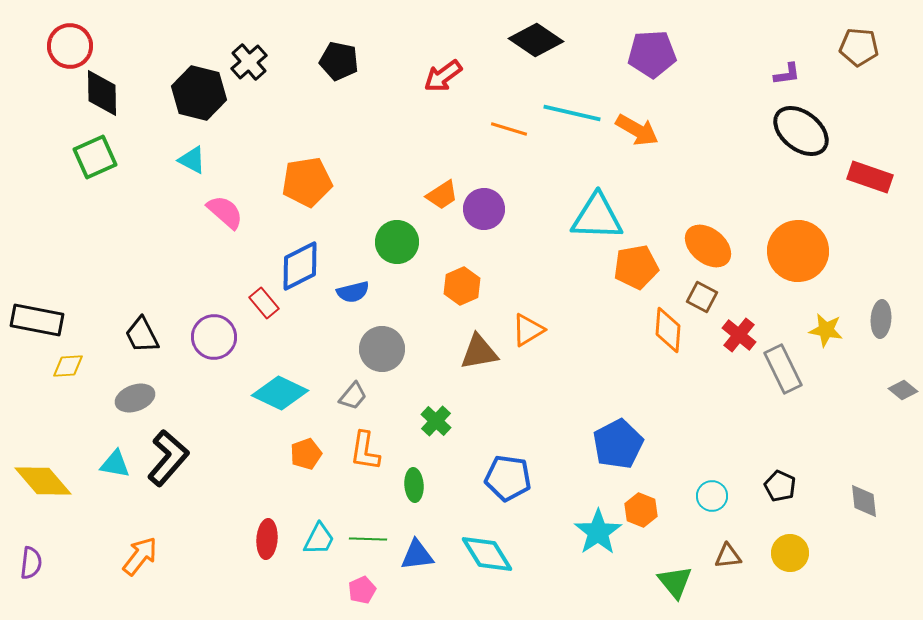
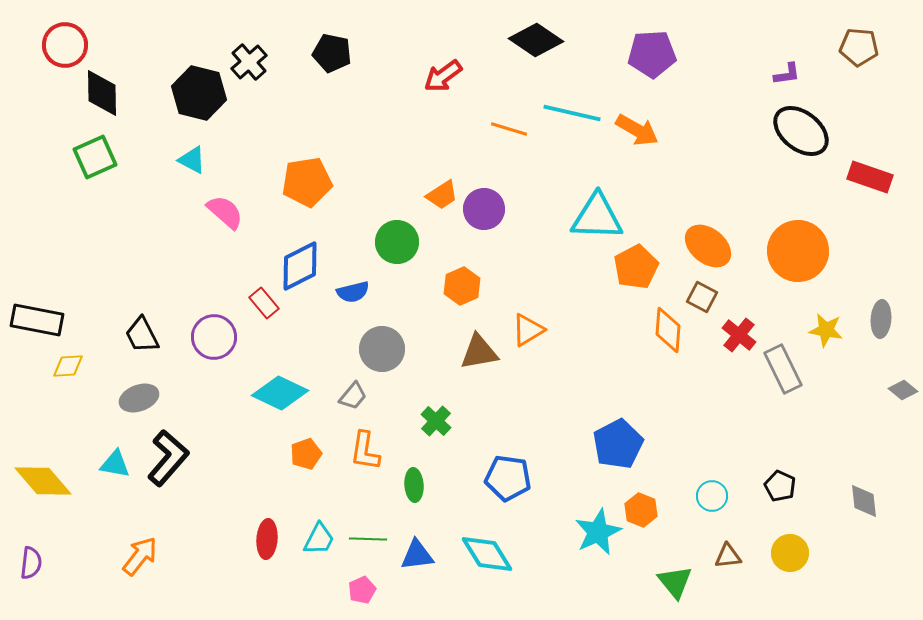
red circle at (70, 46): moved 5 px left, 1 px up
black pentagon at (339, 61): moved 7 px left, 8 px up
orange pentagon at (636, 267): rotated 18 degrees counterclockwise
gray ellipse at (135, 398): moved 4 px right
cyan star at (598, 532): rotated 9 degrees clockwise
